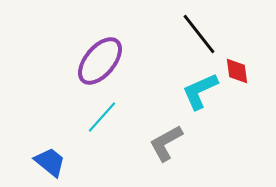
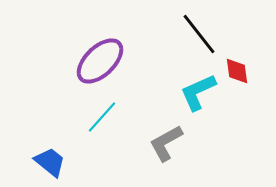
purple ellipse: rotated 6 degrees clockwise
cyan L-shape: moved 2 px left, 1 px down
